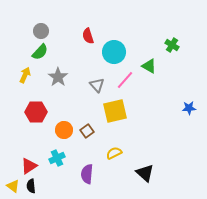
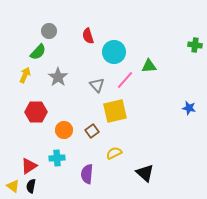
gray circle: moved 8 px right
green cross: moved 23 px right; rotated 24 degrees counterclockwise
green semicircle: moved 2 px left
green triangle: rotated 35 degrees counterclockwise
blue star: rotated 16 degrees clockwise
brown square: moved 5 px right
cyan cross: rotated 21 degrees clockwise
black semicircle: rotated 16 degrees clockwise
